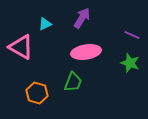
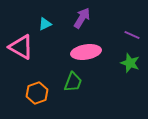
orange hexagon: rotated 25 degrees clockwise
